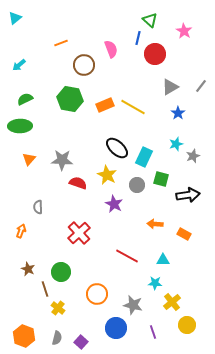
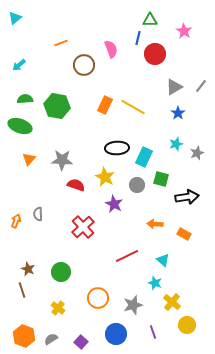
green triangle at (150, 20): rotated 42 degrees counterclockwise
gray triangle at (170, 87): moved 4 px right
green semicircle at (25, 99): rotated 21 degrees clockwise
green hexagon at (70, 99): moved 13 px left, 7 px down
orange rectangle at (105, 105): rotated 42 degrees counterclockwise
green ellipse at (20, 126): rotated 20 degrees clockwise
black ellipse at (117, 148): rotated 45 degrees counterclockwise
gray star at (193, 156): moved 4 px right, 3 px up
yellow star at (107, 175): moved 2 px left, 2 px down
red semicircle at (78, 183): moved 2 px left, 2 px down
black arrow at (188, 195): moved 1 px left, 2 px down
gray semicircle at (38, 207): moved 7 px down
orange arrow at (21, 231): moved 5 px left, 10 px up
red cross at (79, 233): moved 4 px right, 6 px up
red line at (127, 256): rotated 55 degrees counterclockwise
cyan triangle at (163, 260): rotated 40 degrees clockwise
cyan star at (155, 283): rotated 16 degrees clockwise
brown line at (45, 289): moved 23 px left, 1 px down
orange circle at (97, 294): moved 1 px right, 4 px down
yellow cross at (172, 302): rotated 12 degrees counterclockwise
gray star at (133, 305): rotated 30 degrees counterclockwise
blue circle at (116, 328): moved 6 px down
gray semicircle at (57, 338): moved 6 px left, 1 px down; rotated 136 degrees counterclockwise
